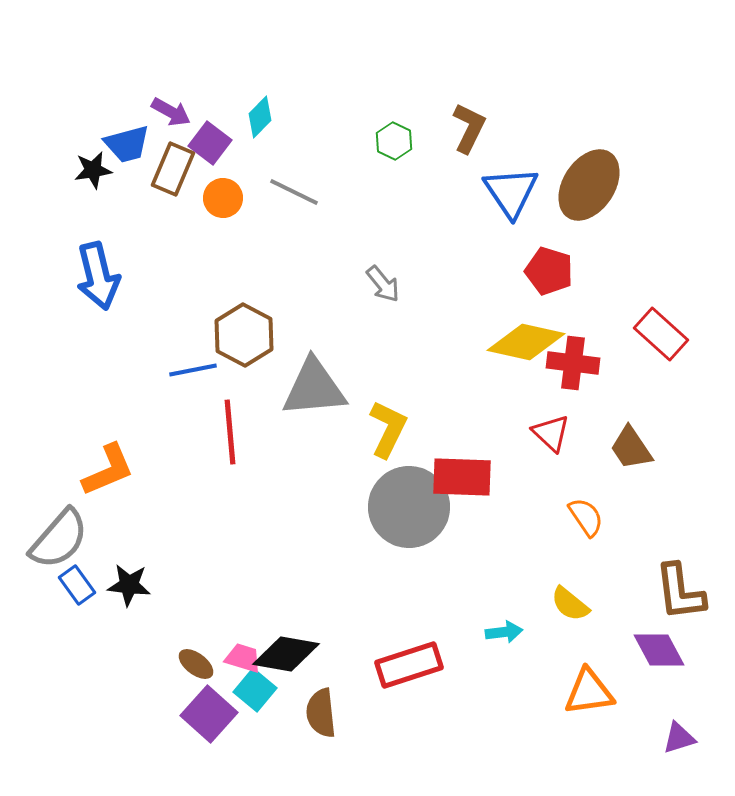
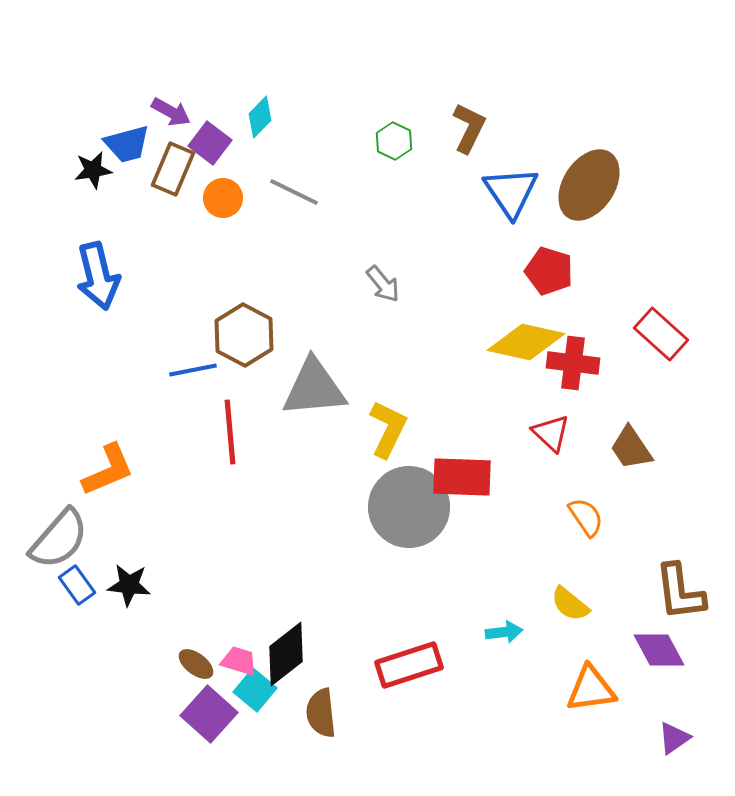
black diamond at (286, 654): rotated 48 degrees counterclockwise
pink trapezoid at (243, 658): moved 4 px left, 3 px down
orange triangle at (589, 692): moved 2 px right, 3 px up
purple triangle at (679, 738): moved 5 px left; rotated 18 degrees counterclockwise
